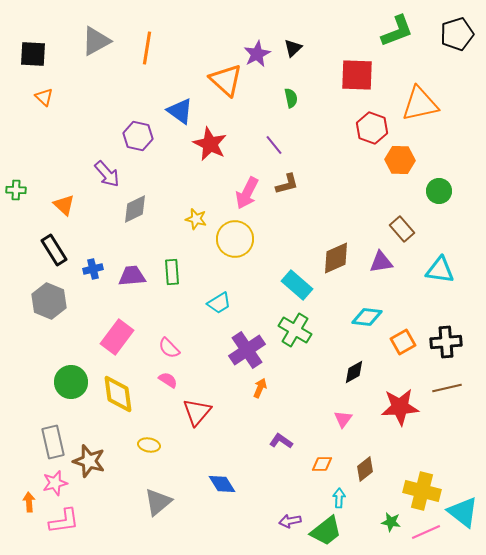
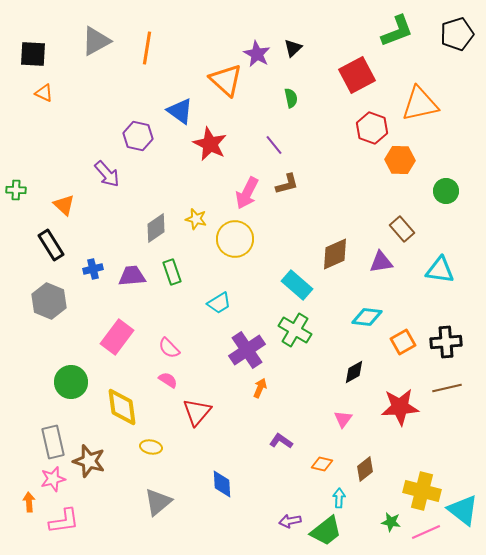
purple star at (257, 54): rotated 16 degrees counterclockwise
red square at (357, 75): rotated 30 degrees counterclockwise
orange triangle at (44, 97): moved 4 px up; rotated 18 degrees counterclockwise
green circle at (439, 191): moved 7 px right
gray diamond at (135, 209): moved 21 px right, 19 px down; rotated 8 degrees counterclockwise
black rectangle at (54, 250): moved 3 px left, 5 px up
brown diamond at (336, 258): moved 1 px left, 4 px up
green rectangle at (172, 272): rotated 15 degrees counterclockwise
yellow diamond at (118, 394): moved 4 px right, 13 px down
yellow ellipse at (149, 445): moved 2 px right, 2 px down
orange diamond at (322, 464): rotated 15 degrees clockwise
pink star at (55, 483): moved 2 px left, 4 px up
blue diamond at (222, 484): rotated 28 degrees clockwise
cyan triangle at (463, 512): moved 2 px up
